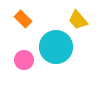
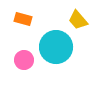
orange rectangle: rotated 30 degrees counterclockwise
